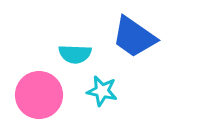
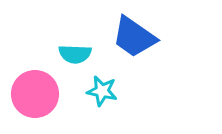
pink circle: moved 4 px left, 1 px up
